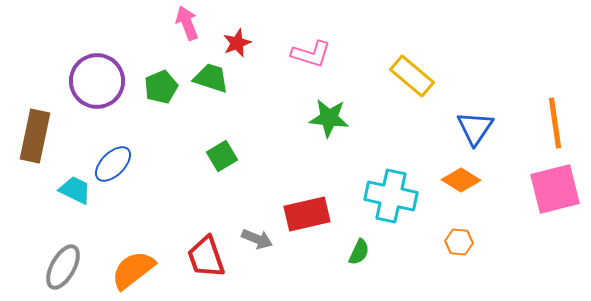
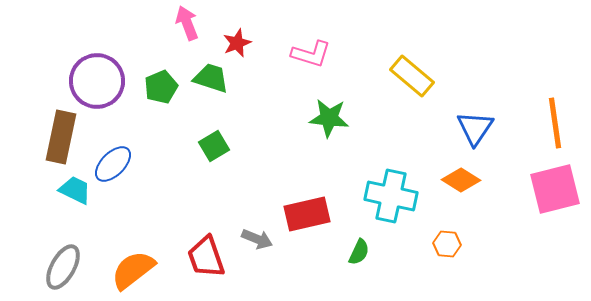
brown rectangle: moved 26 px right, 1 px down
green square: moved 8 px left, 10 px up
orange hexagon: moved 12 px left, 2 px down
